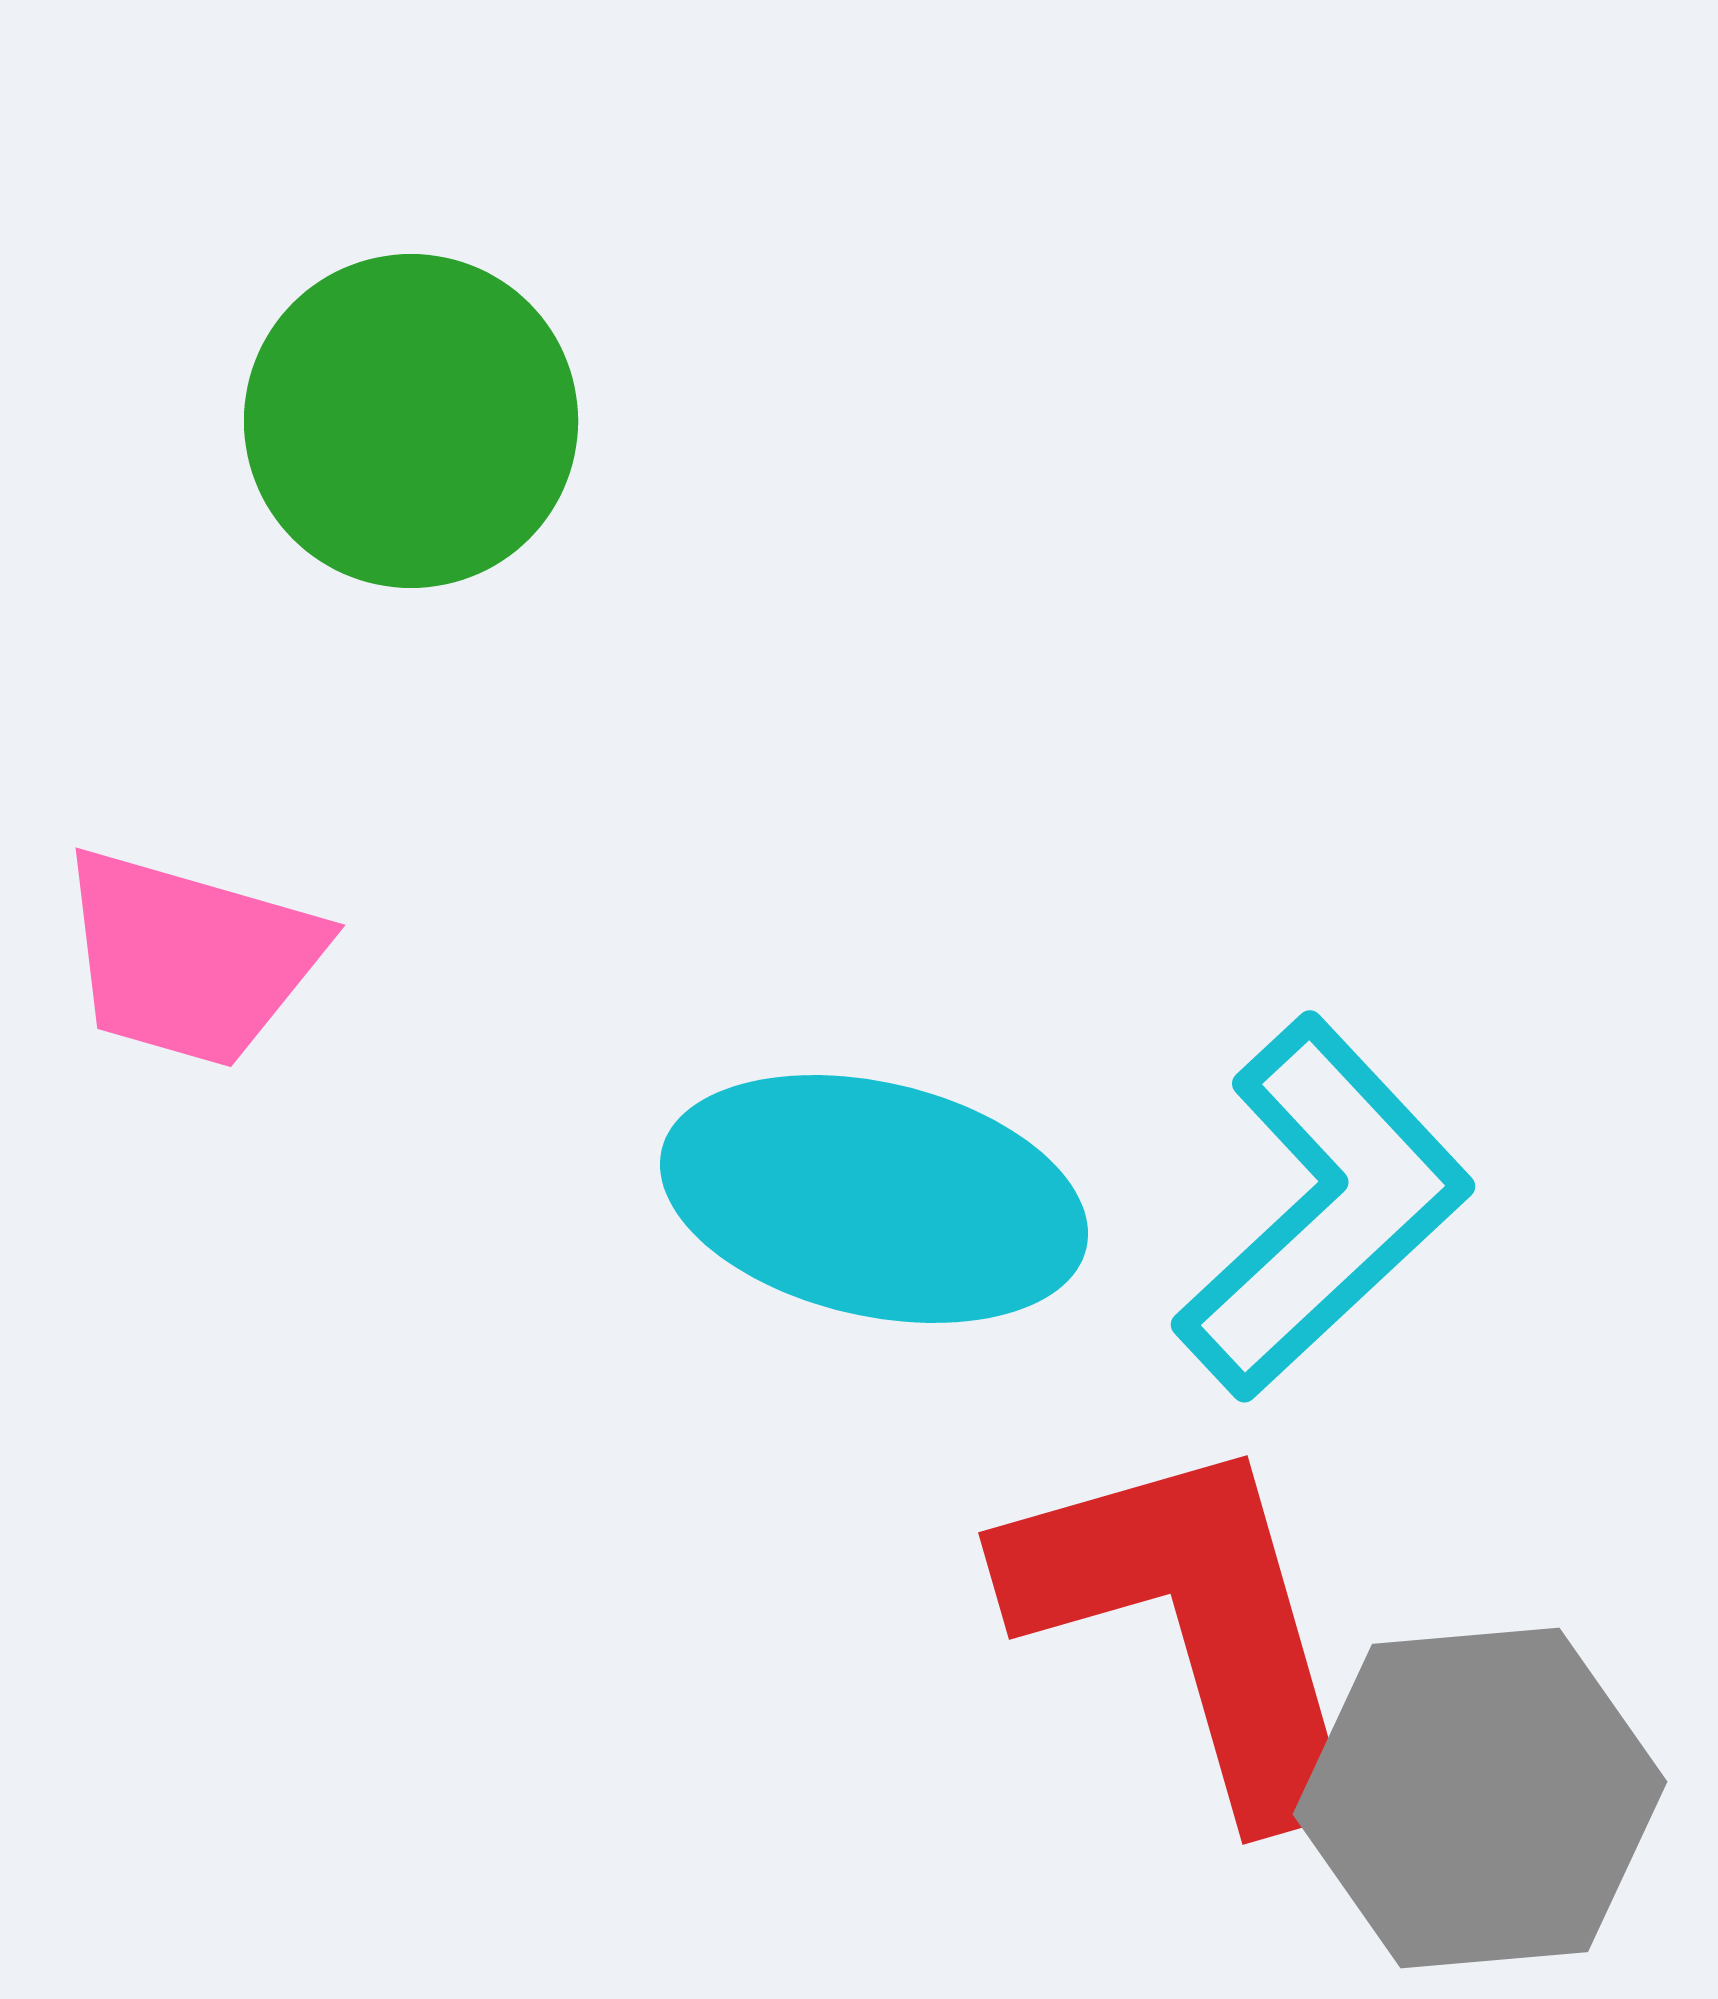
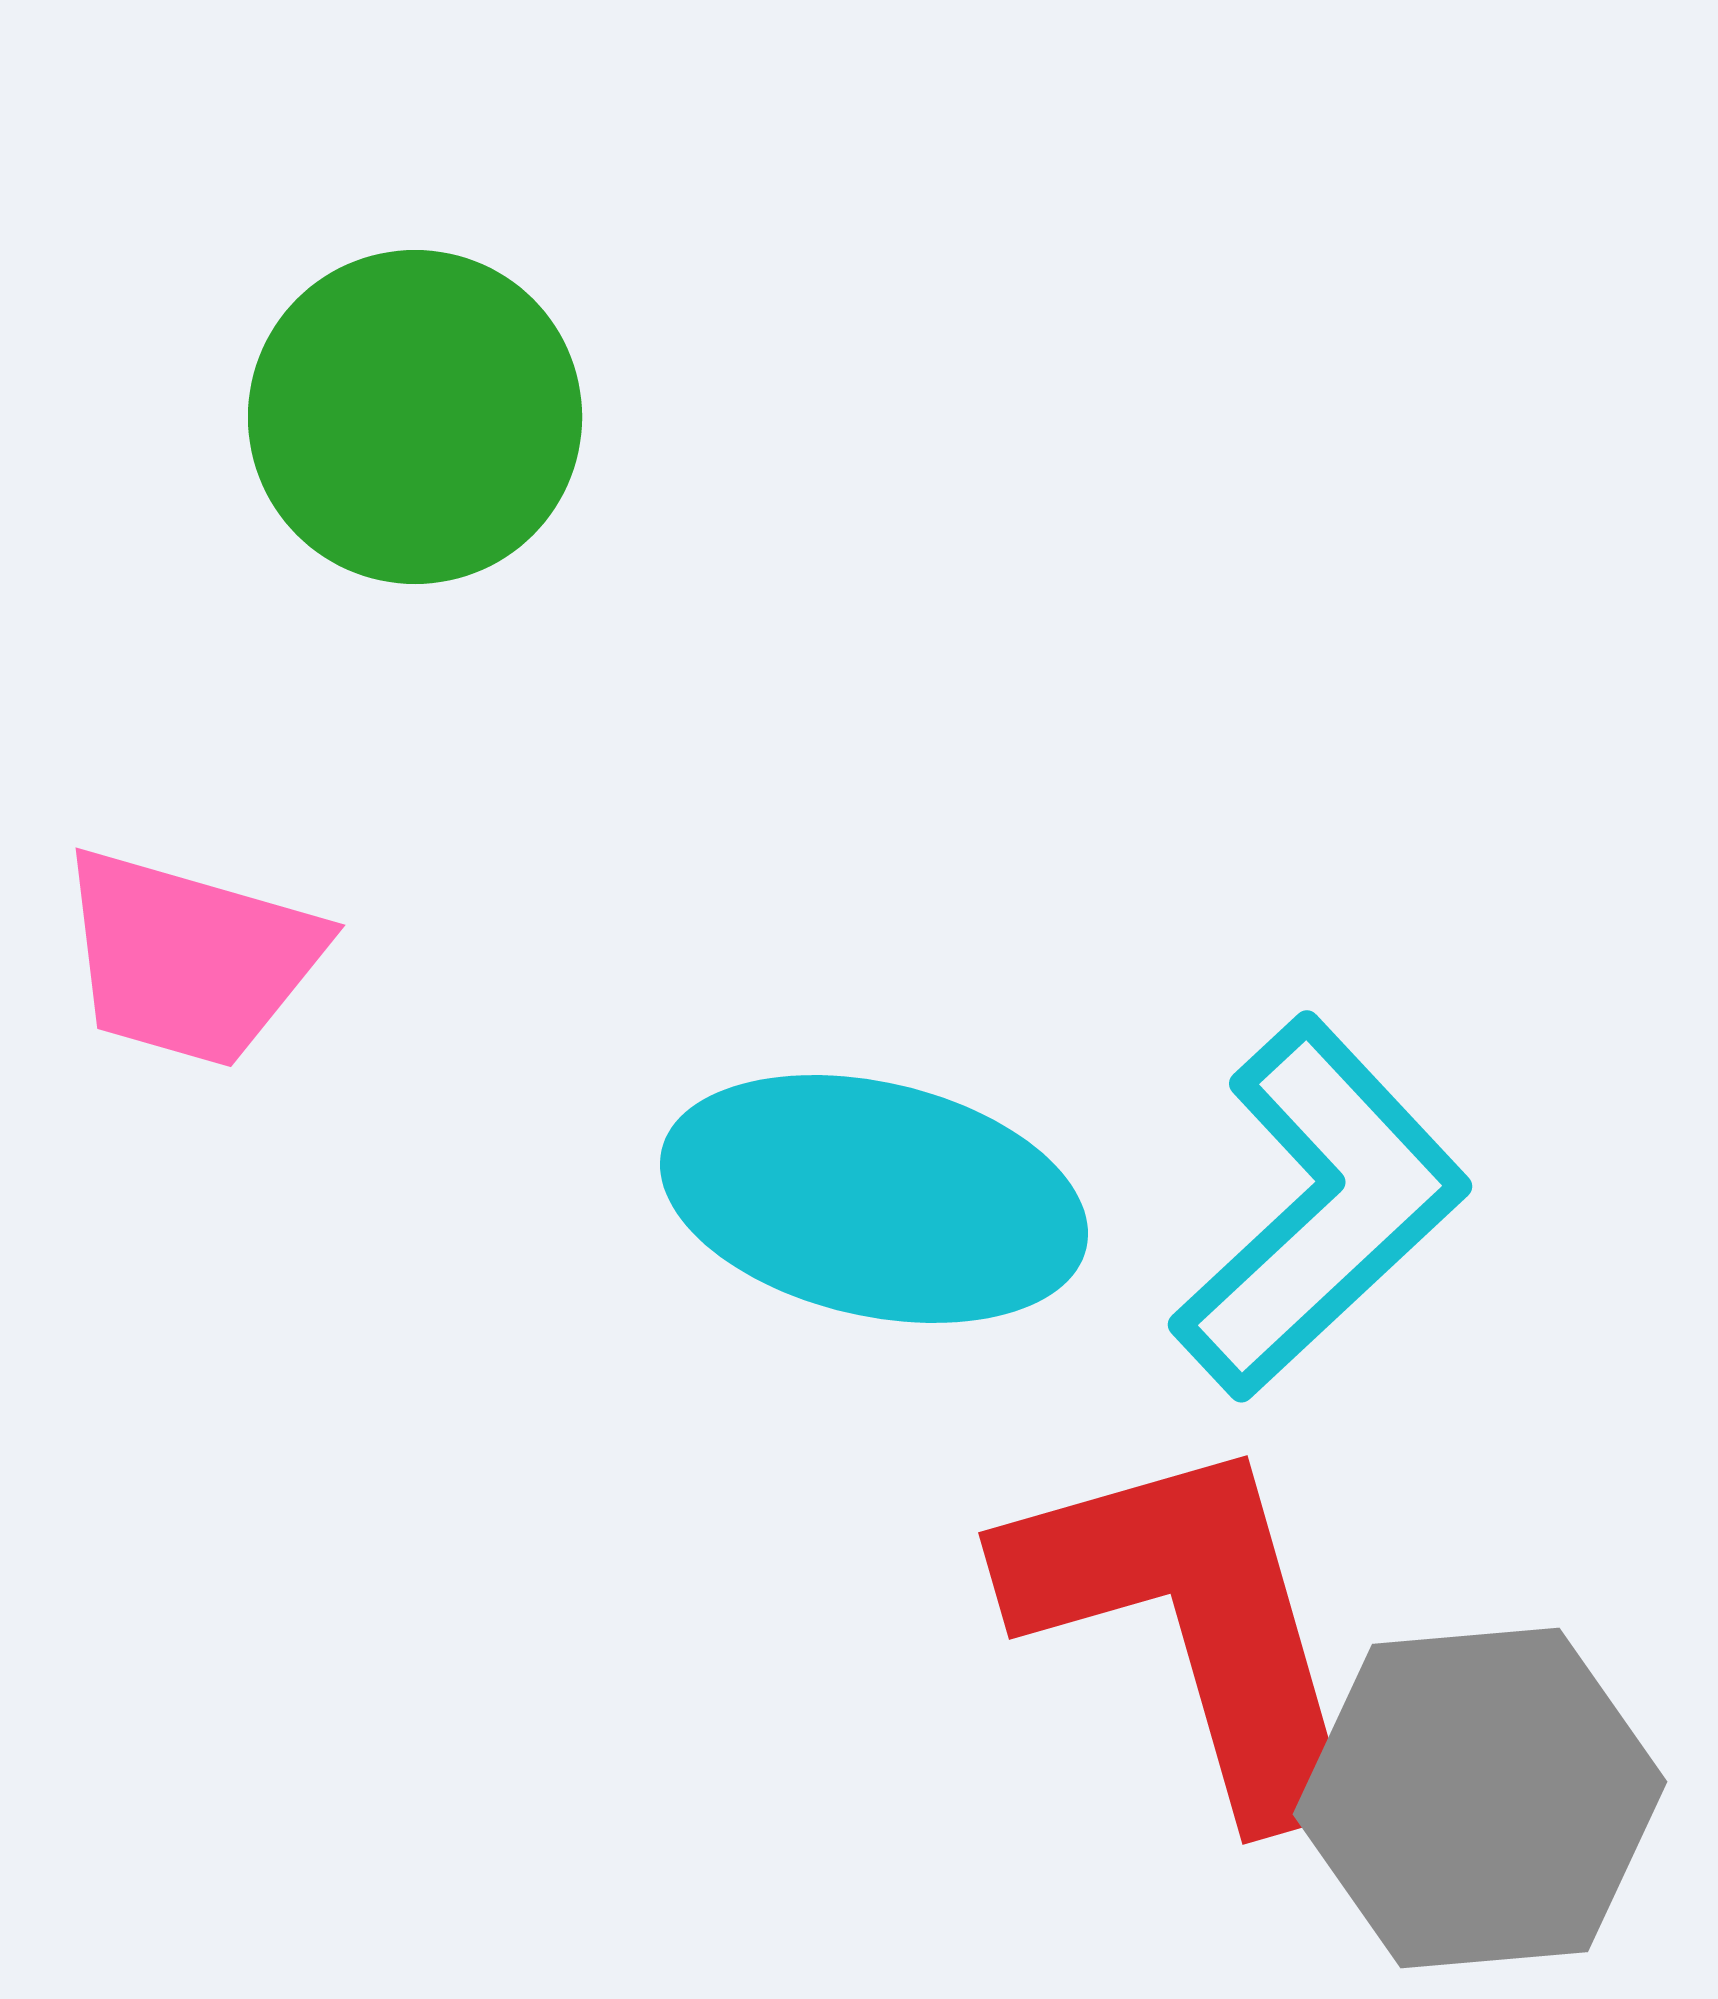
green circle: moved 4 px right, 4 px up
cyan L-shape: moved 3 px left
